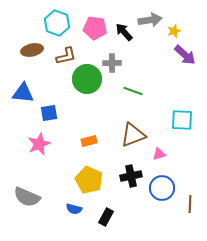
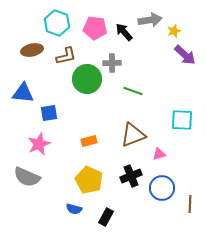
black cross: rotated 10 degrees counterclockwise
gray semicircle: moved 20 px up
